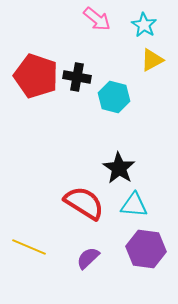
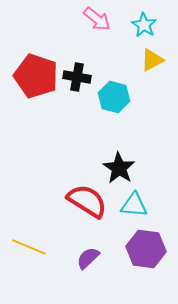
red semicircle: moved 3 px right, 2 px up
